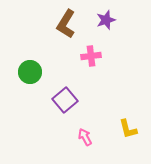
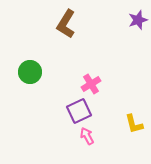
purple star: moved 32 px right
pink cross: moved 28 px down; rotated 24 degrees counterclockwise
purple square: moved 14 px right, 11 px down; rotated 15 degrees clockwise
yellow L-shape: moved 6 px right, 5 px up
pink arrow: moved 2 px right, 1 px up
